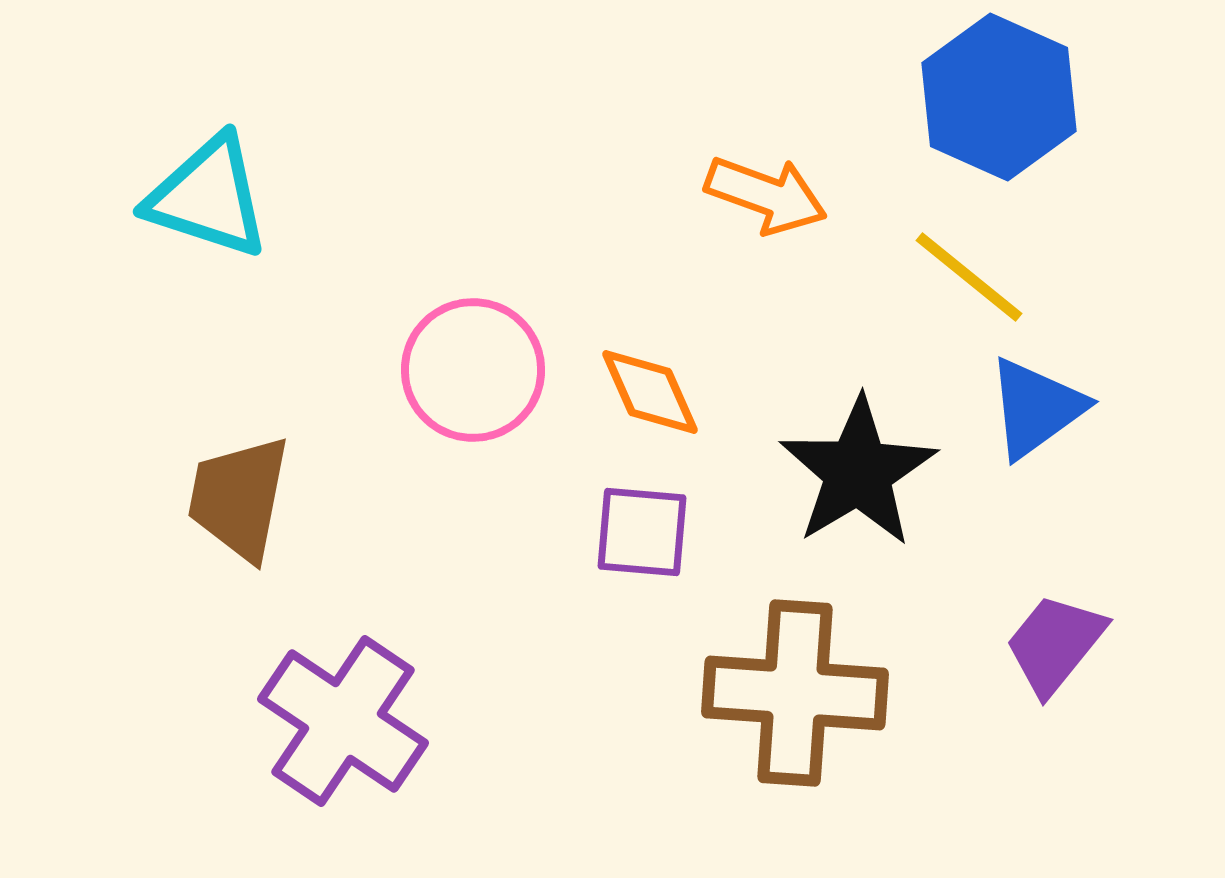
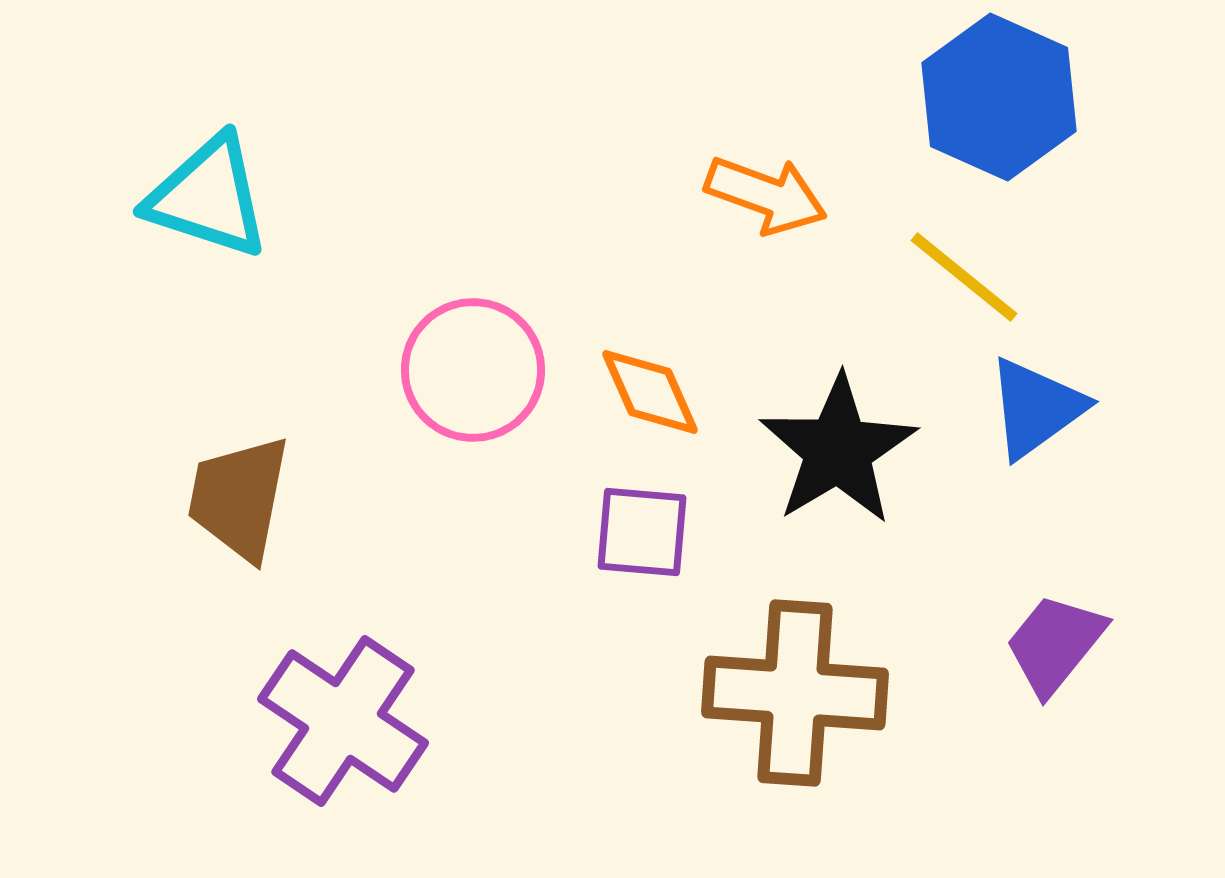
yellow line: moved 5 px left
black star: moved 20 px left, 22 px up
